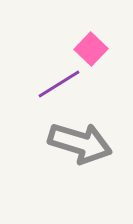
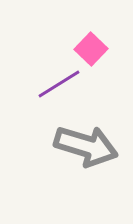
gray arrow: moved 6 px right, 3 px down
